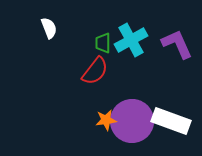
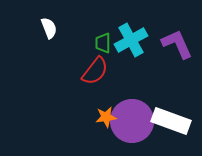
orange star: moved 3 px up
